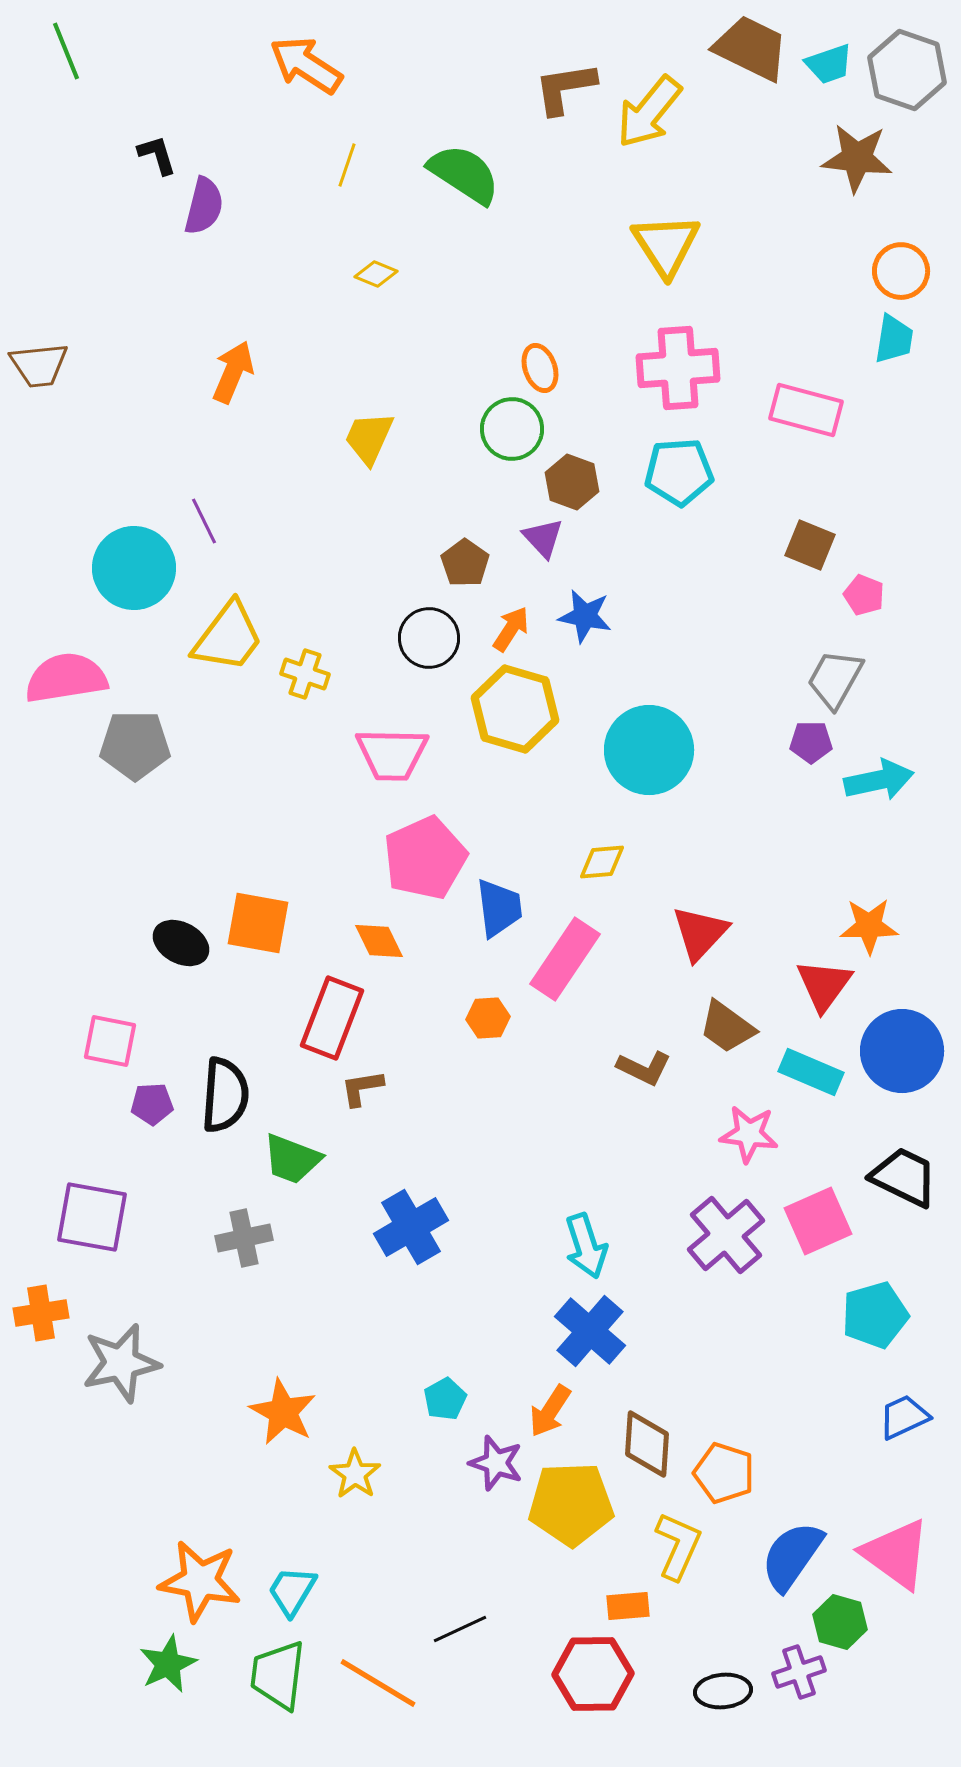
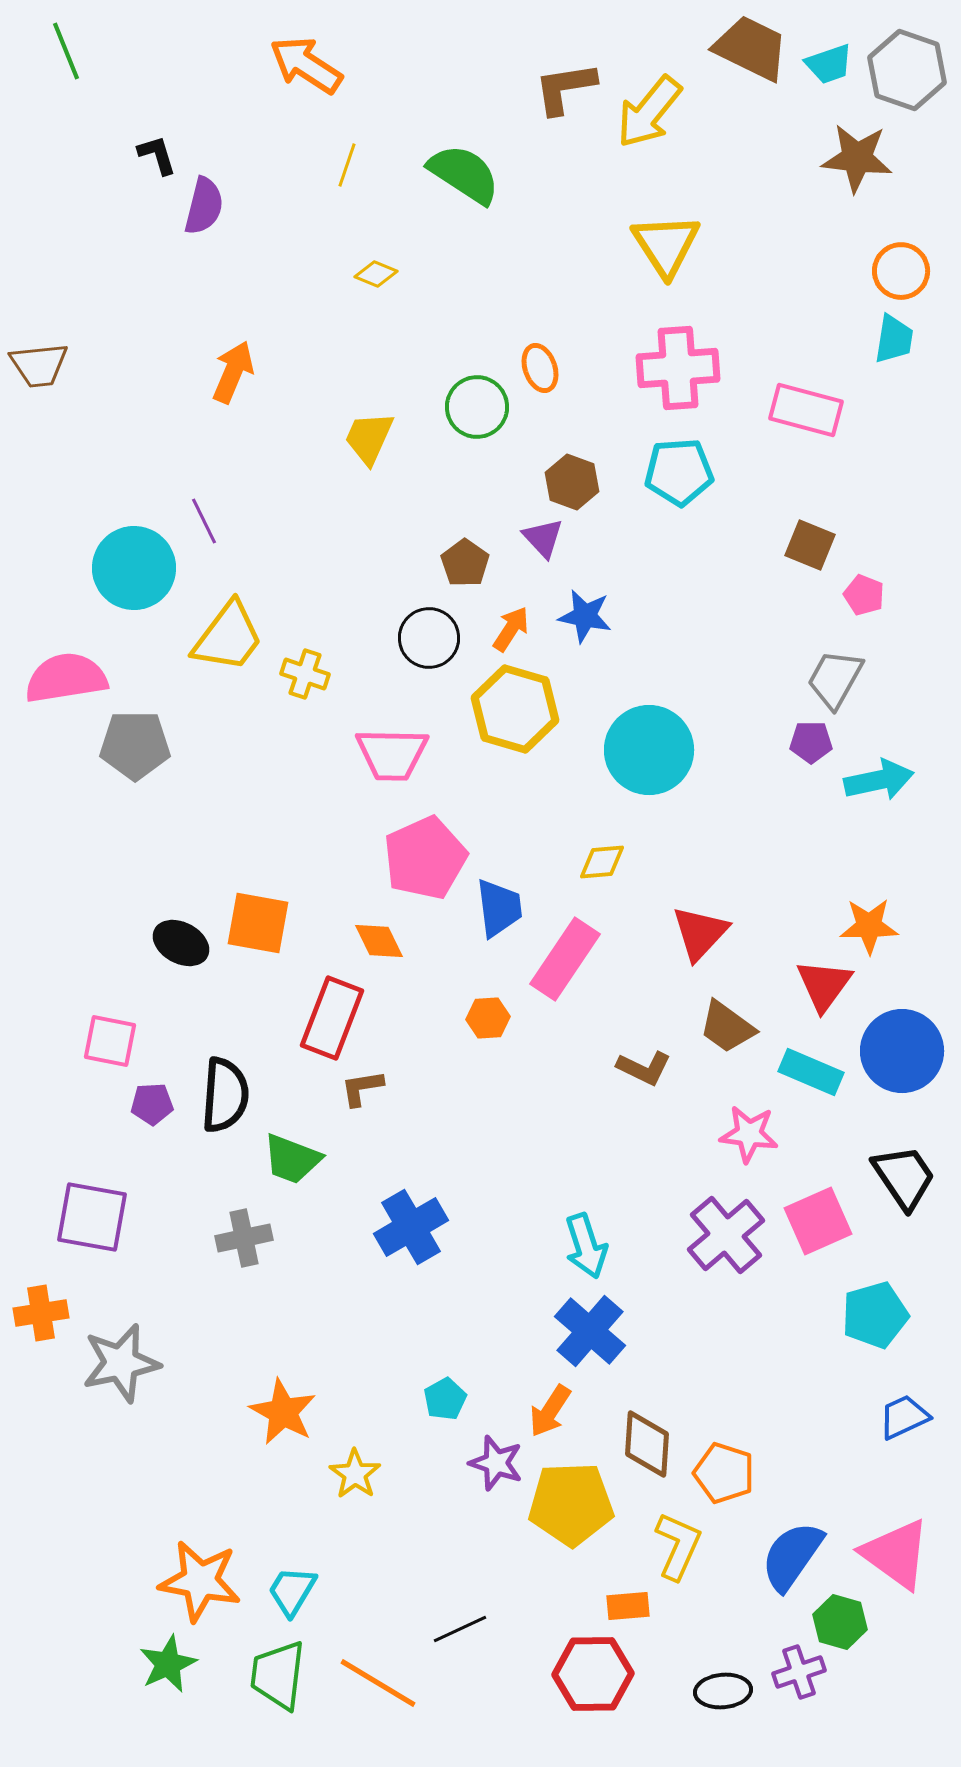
green circle at (512, 429): moved 35 px left, 22 px up
black trapezoid at (904, 1177): rotated 30 degrees clockwise
